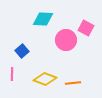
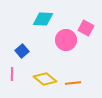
yellow diamond: rotated 20 degrees clockwise
